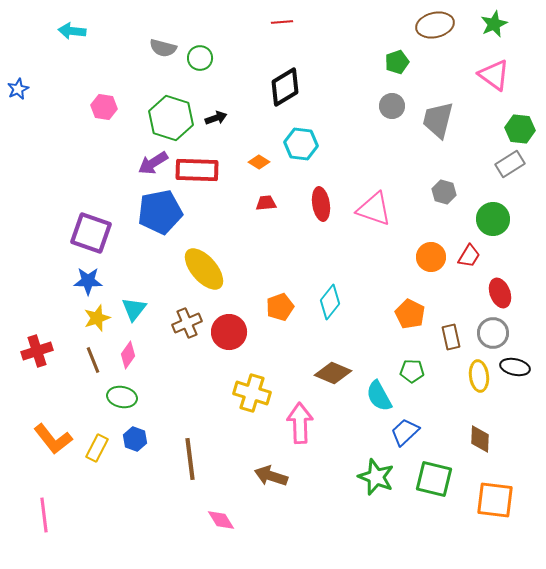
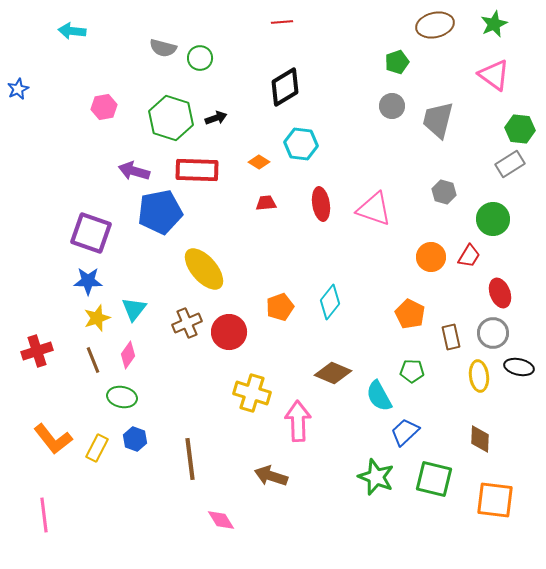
pink hexagon at (104, 107): rotated 20 degrees counterclockwise
purple arrow at (153, 163): moved 19 px left, 8 px down; rotated 48 degrees clockwise
black ellipse at (515, 367): moved 4 px right
pink arrow at (300, 423): moved 2 px left, 2 px up
